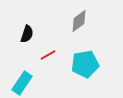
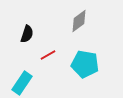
cyan pentagon: rotated 20 degrees clockwise
